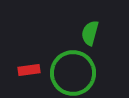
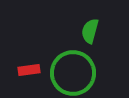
green semicircle: moved 2 px up
